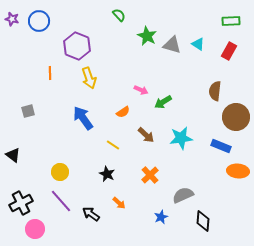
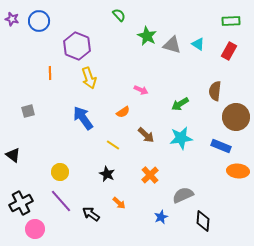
green arrow: moved 17 px right, 2 px down
